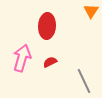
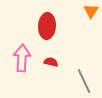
pink arrow: rotated 12 degrees counterclockwise
red semicircle: moved 1 px right; rotated 40 degrees clockwise
